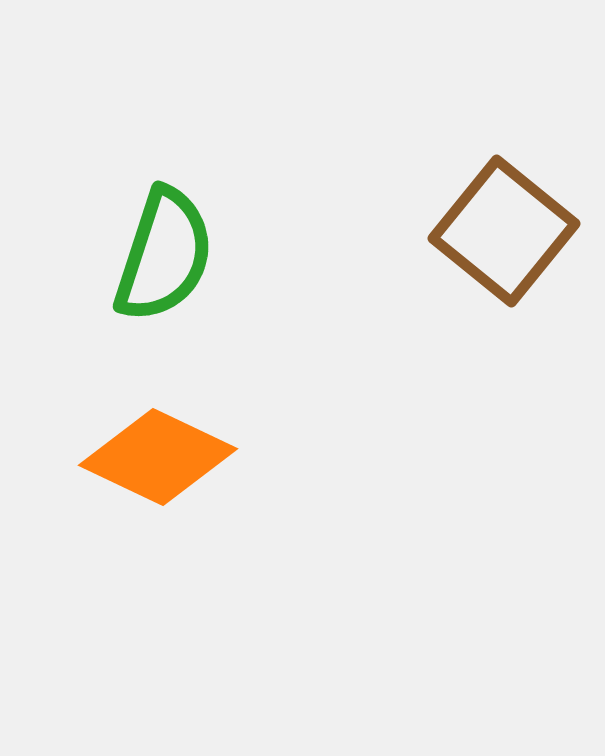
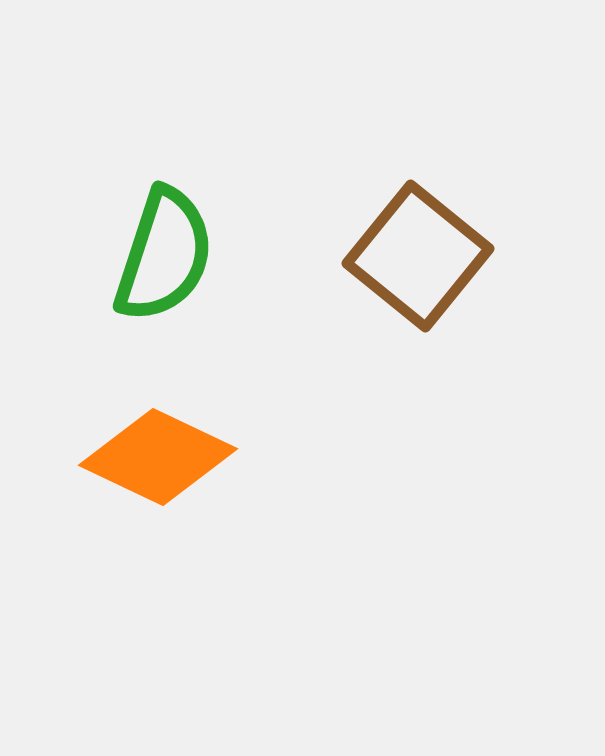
brown square: moved 86 px left, 25 px down
